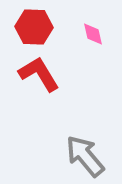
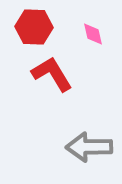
red L-shape: moved 13 px right
gray arrow: moved 4 px right, 9 px up; rotated 51 degrees counterclockwise
